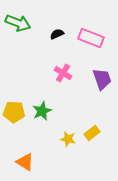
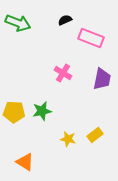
black semicircle: moved 8 px right, 14 px up
purple trapezoid: rotated 30 degrees clockwise
green star: rotated 12 degrees clockwise
yellow rectangle: moved 3 px right, 2 px down
